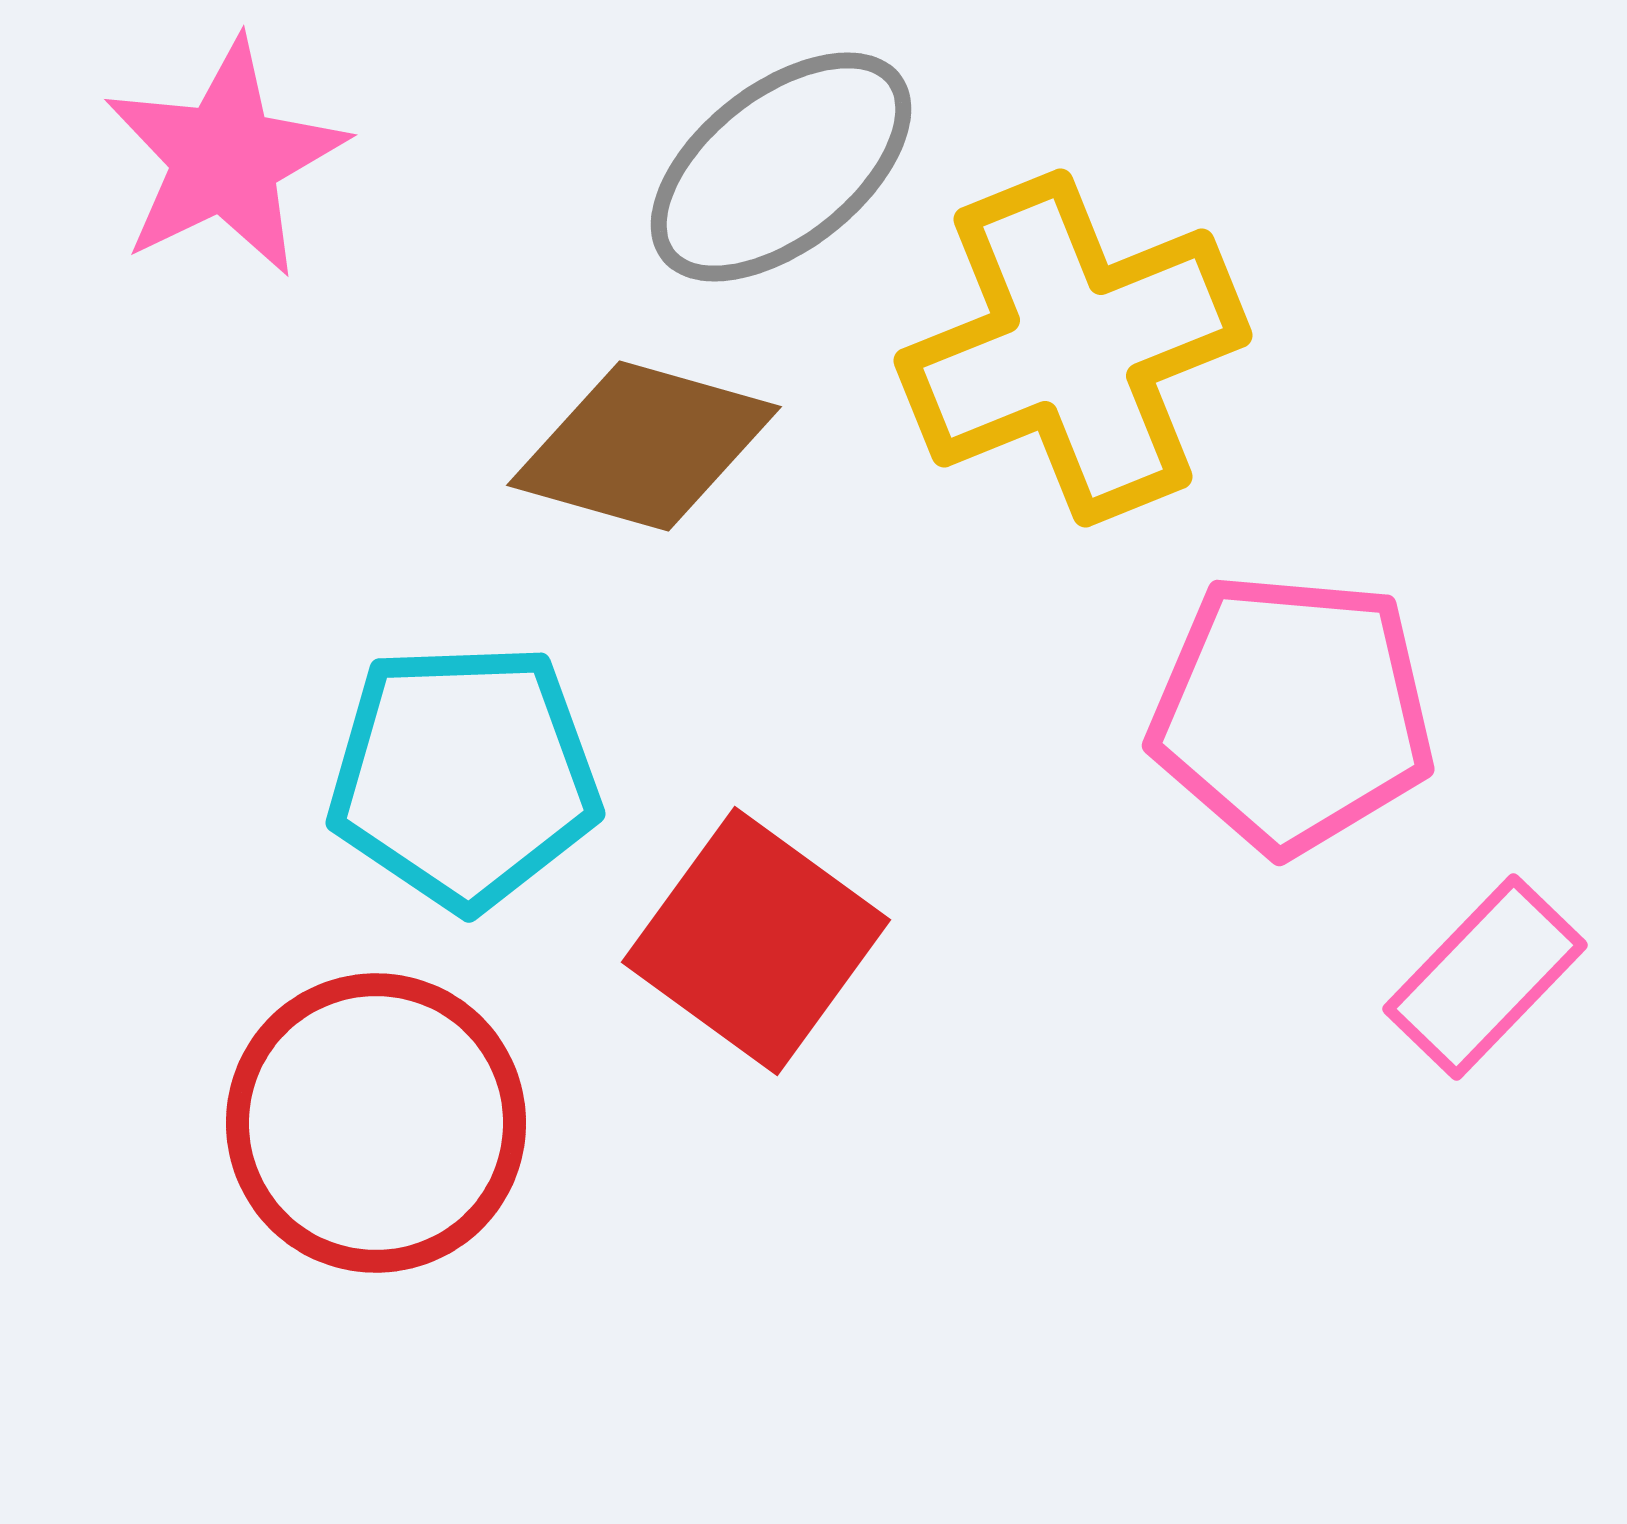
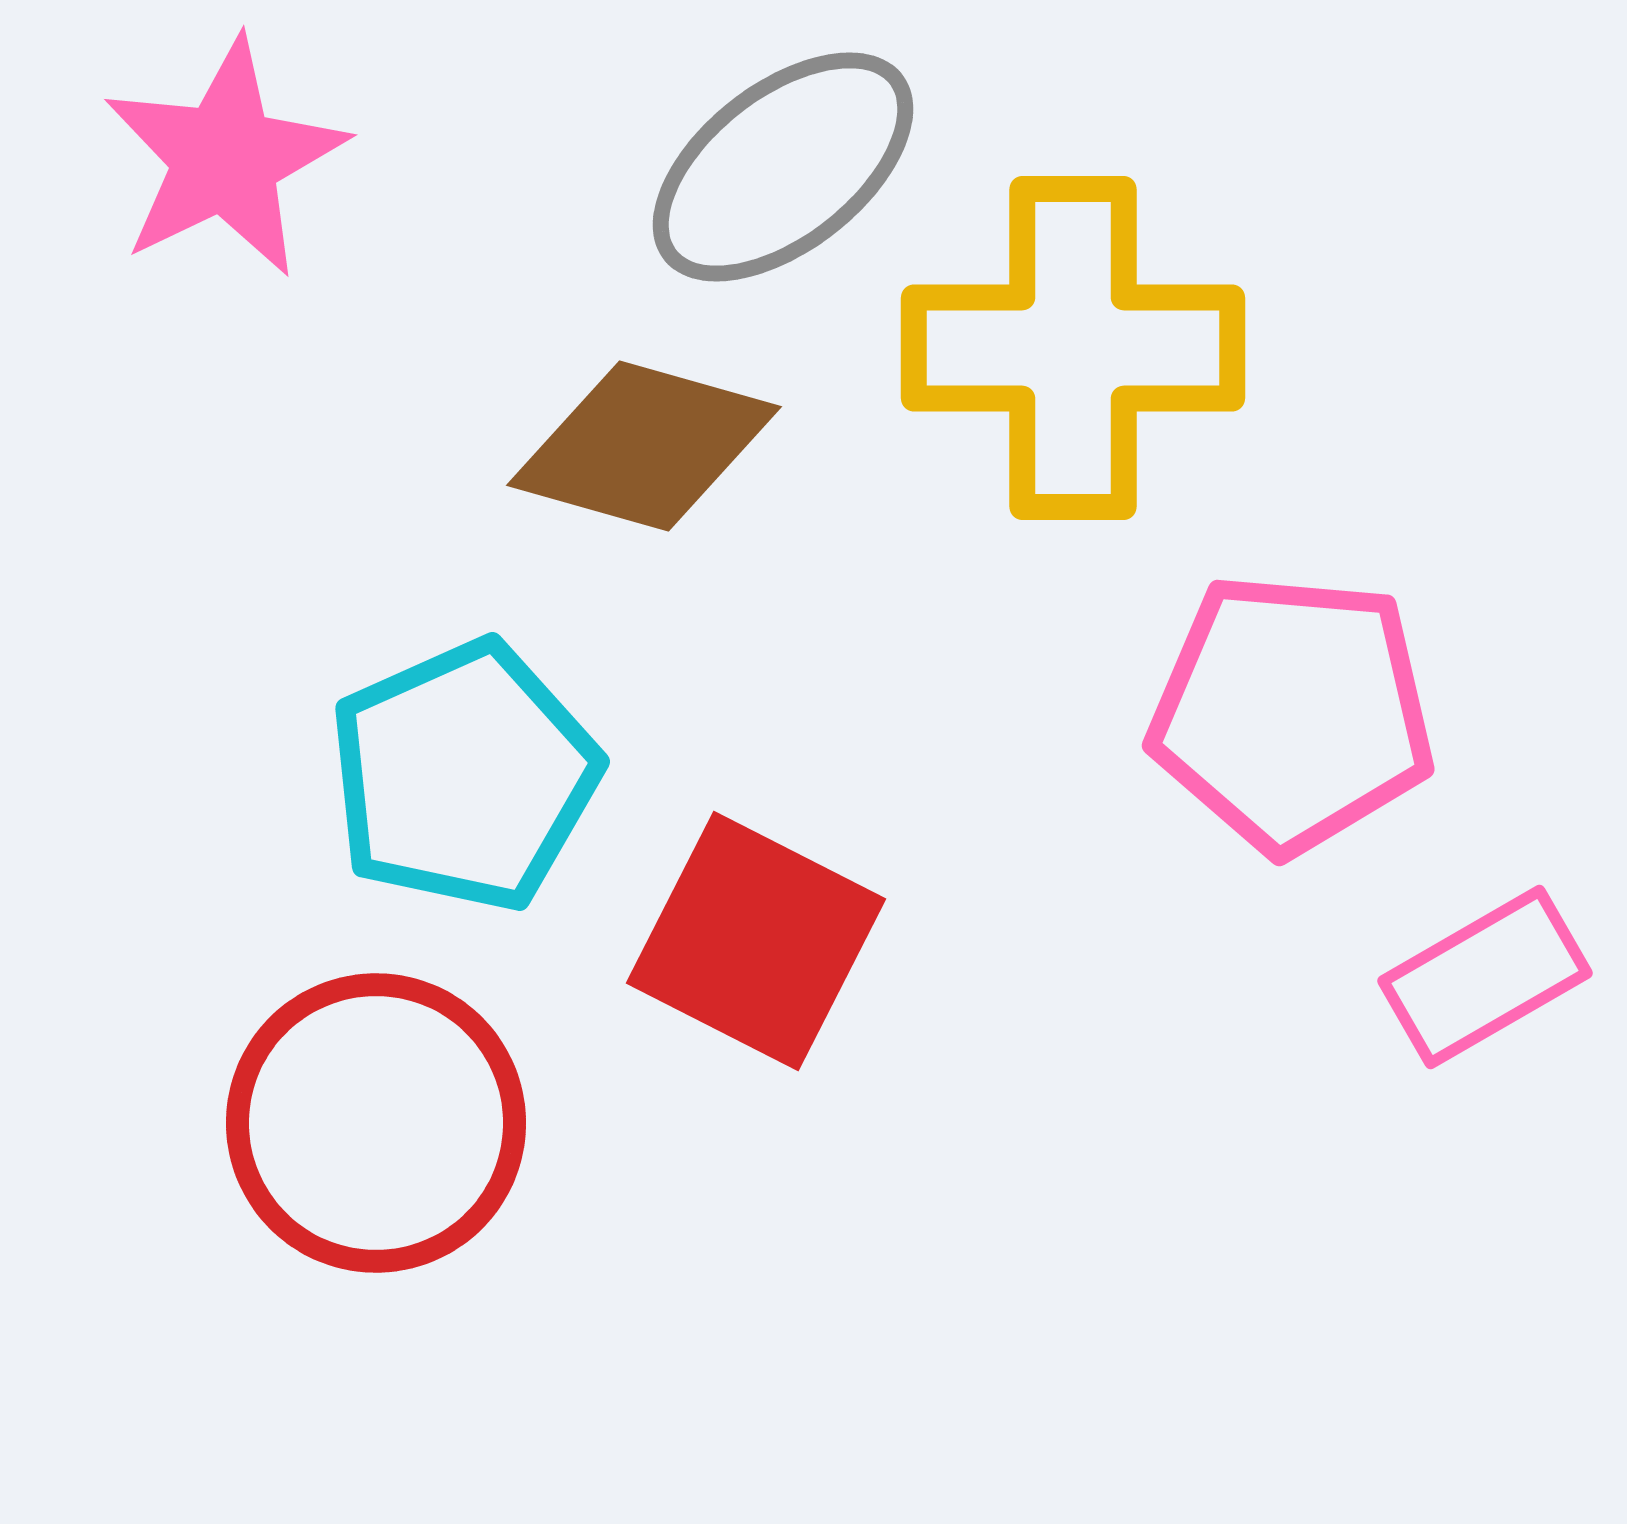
gray ellipse: moved 2 px right
yellow cross: rotated 22 degrees clockwise
cyan pentagon: rotated 22 degrees counterclockwise
red square: rotated 9 degrees counterclockwise
pink rectangle: rotated 16 degrees clockwise
